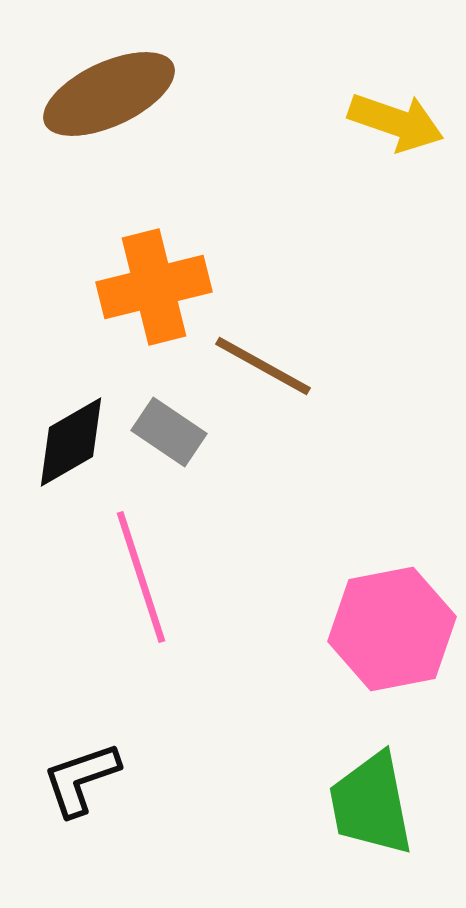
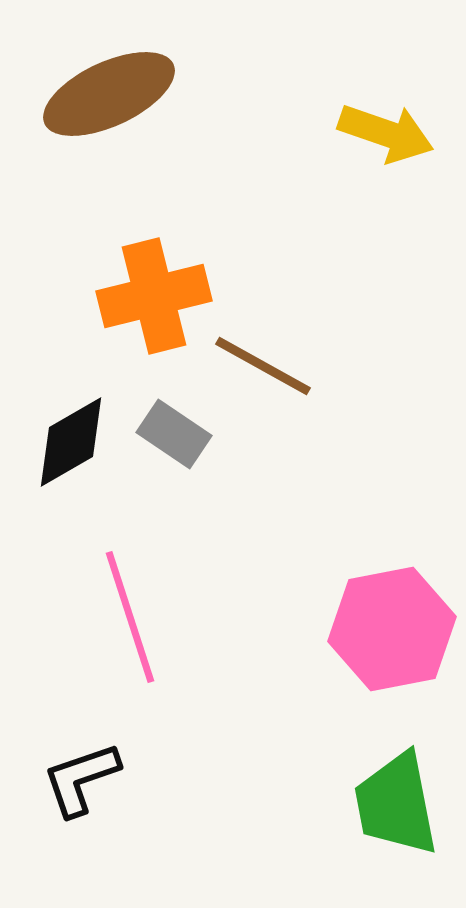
yellow arrow: moved 10 px left, 11 px down
orange cross: moved 9 px down
gray rectangle: moved 5 px right, 2 px down
pink line: moved 11 px left, 40 px down
green trapezoid: moved 25 px right
